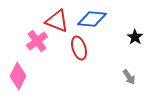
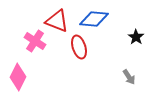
blue diamond: moved 2 px right
black star: moved 1 px right
pink cross: moved 2 px left; rotated 20 degrees counterclockwise
red ellipse: moved 1 px up
pink diamond: moved 1 px down
